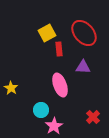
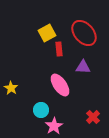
pink ellipse: rotated 15 degrees counterclockwise
